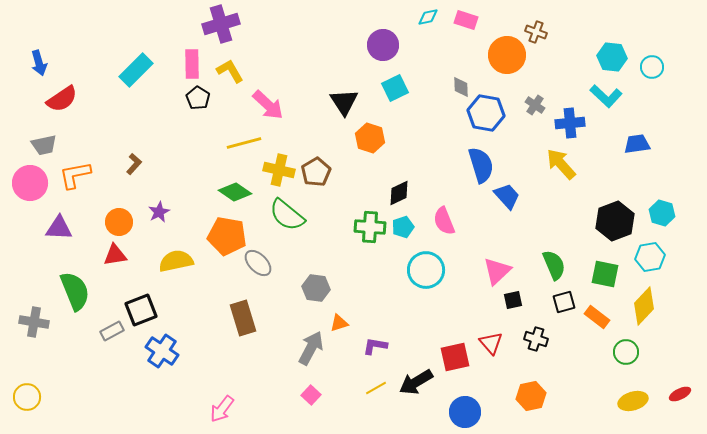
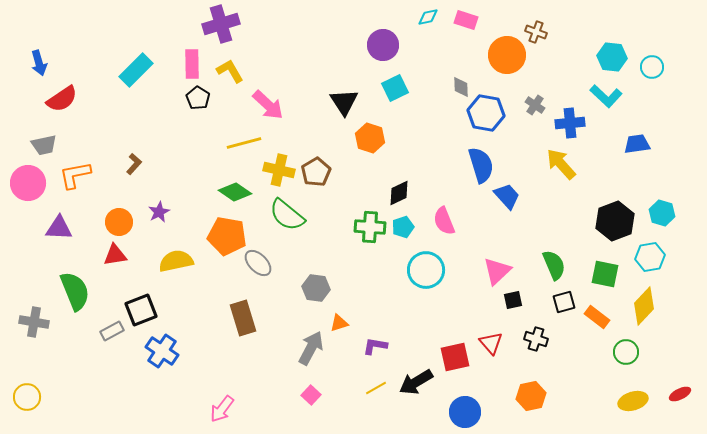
pink circle at (30, 183): moved 2 px left
